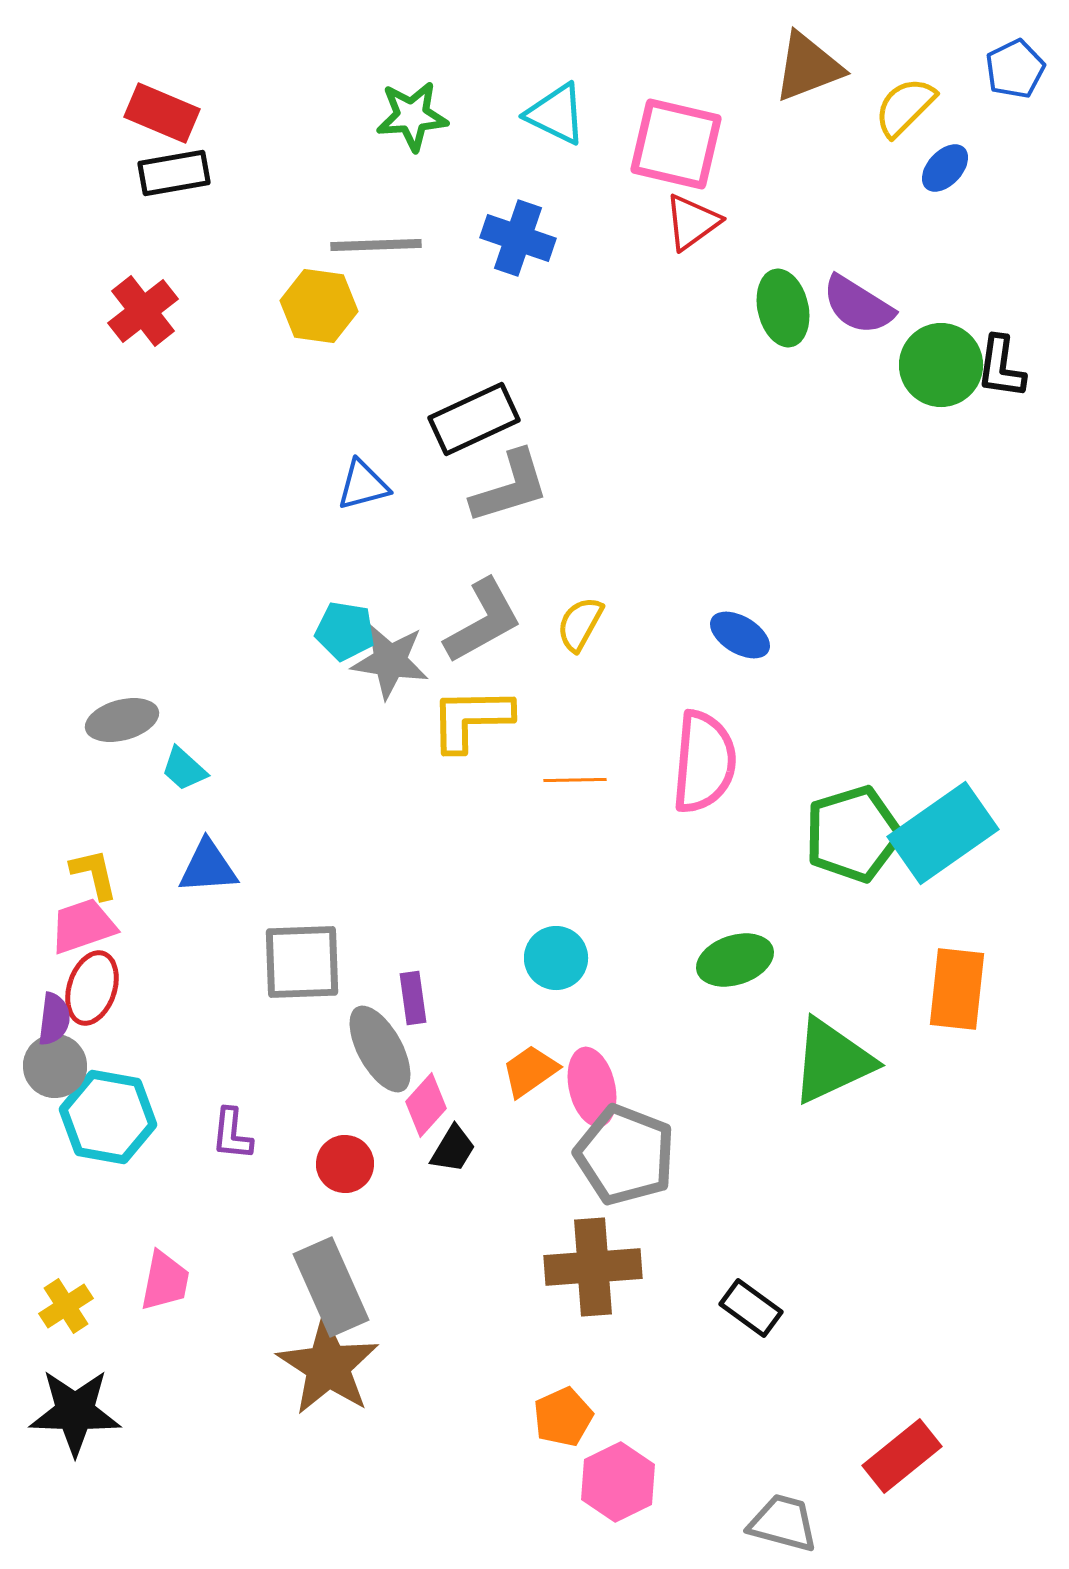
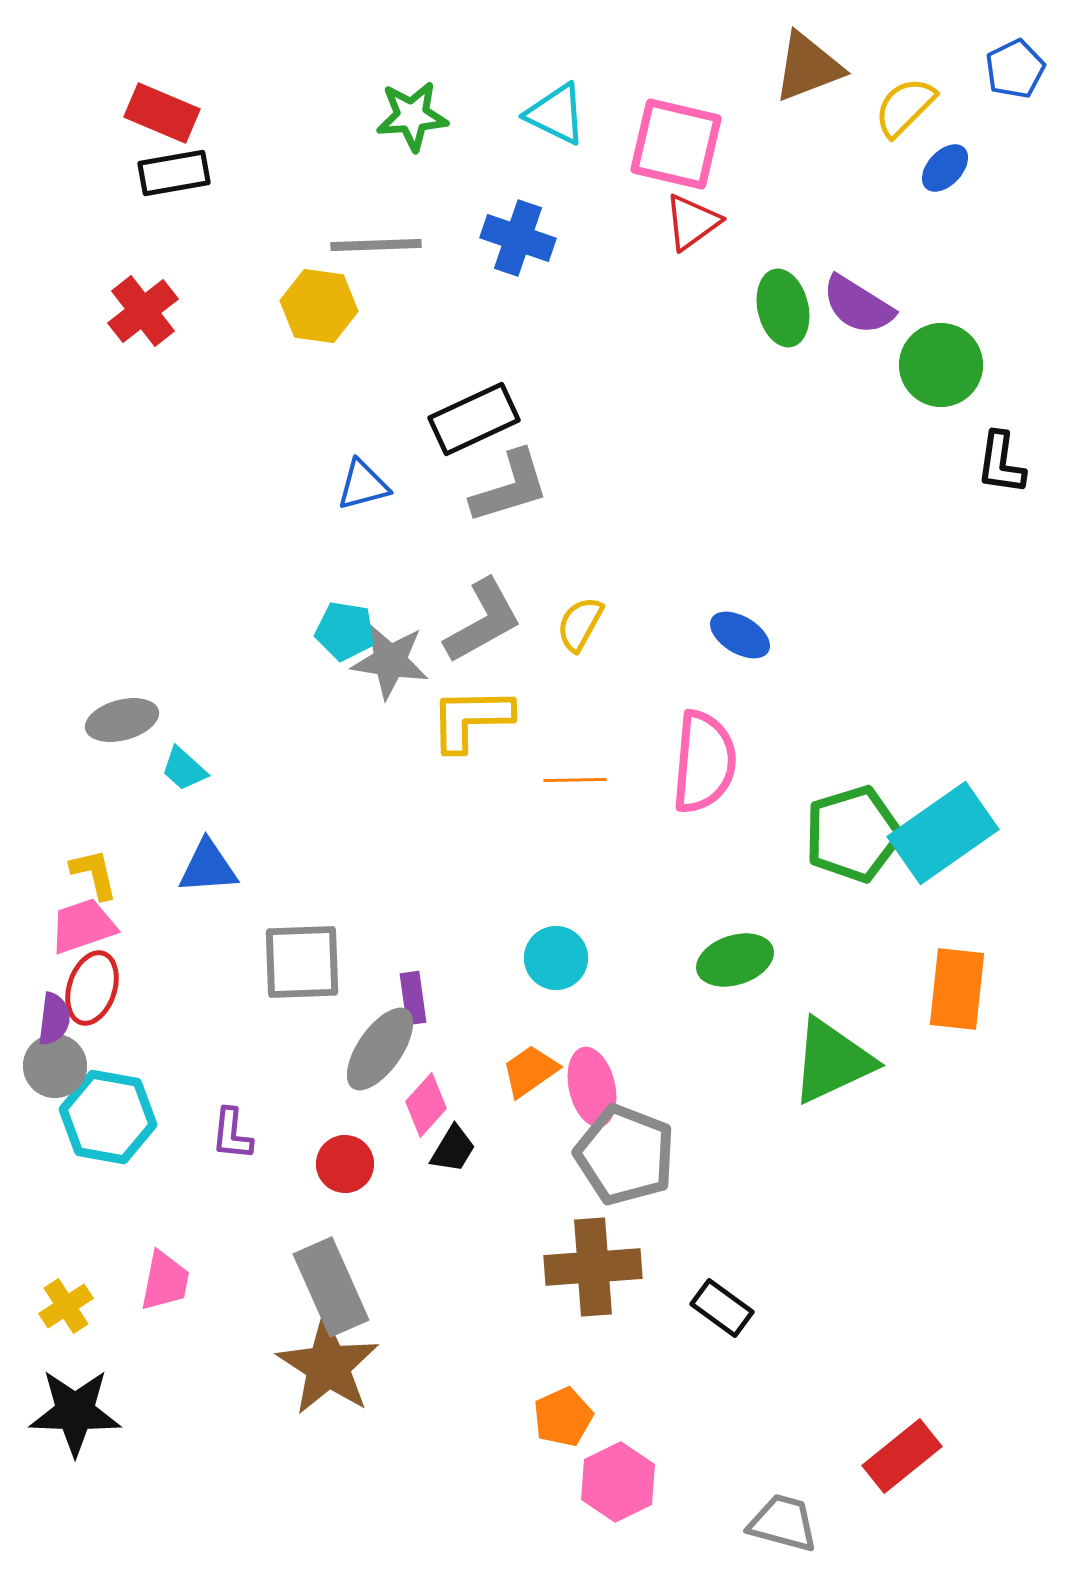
black L-shape at (1001, 367): moved 96 px down
gray ellipse at (380, 1049): rotated 64 degrees clockwise
black rectangle at (751, 1308): moved 29 px left
